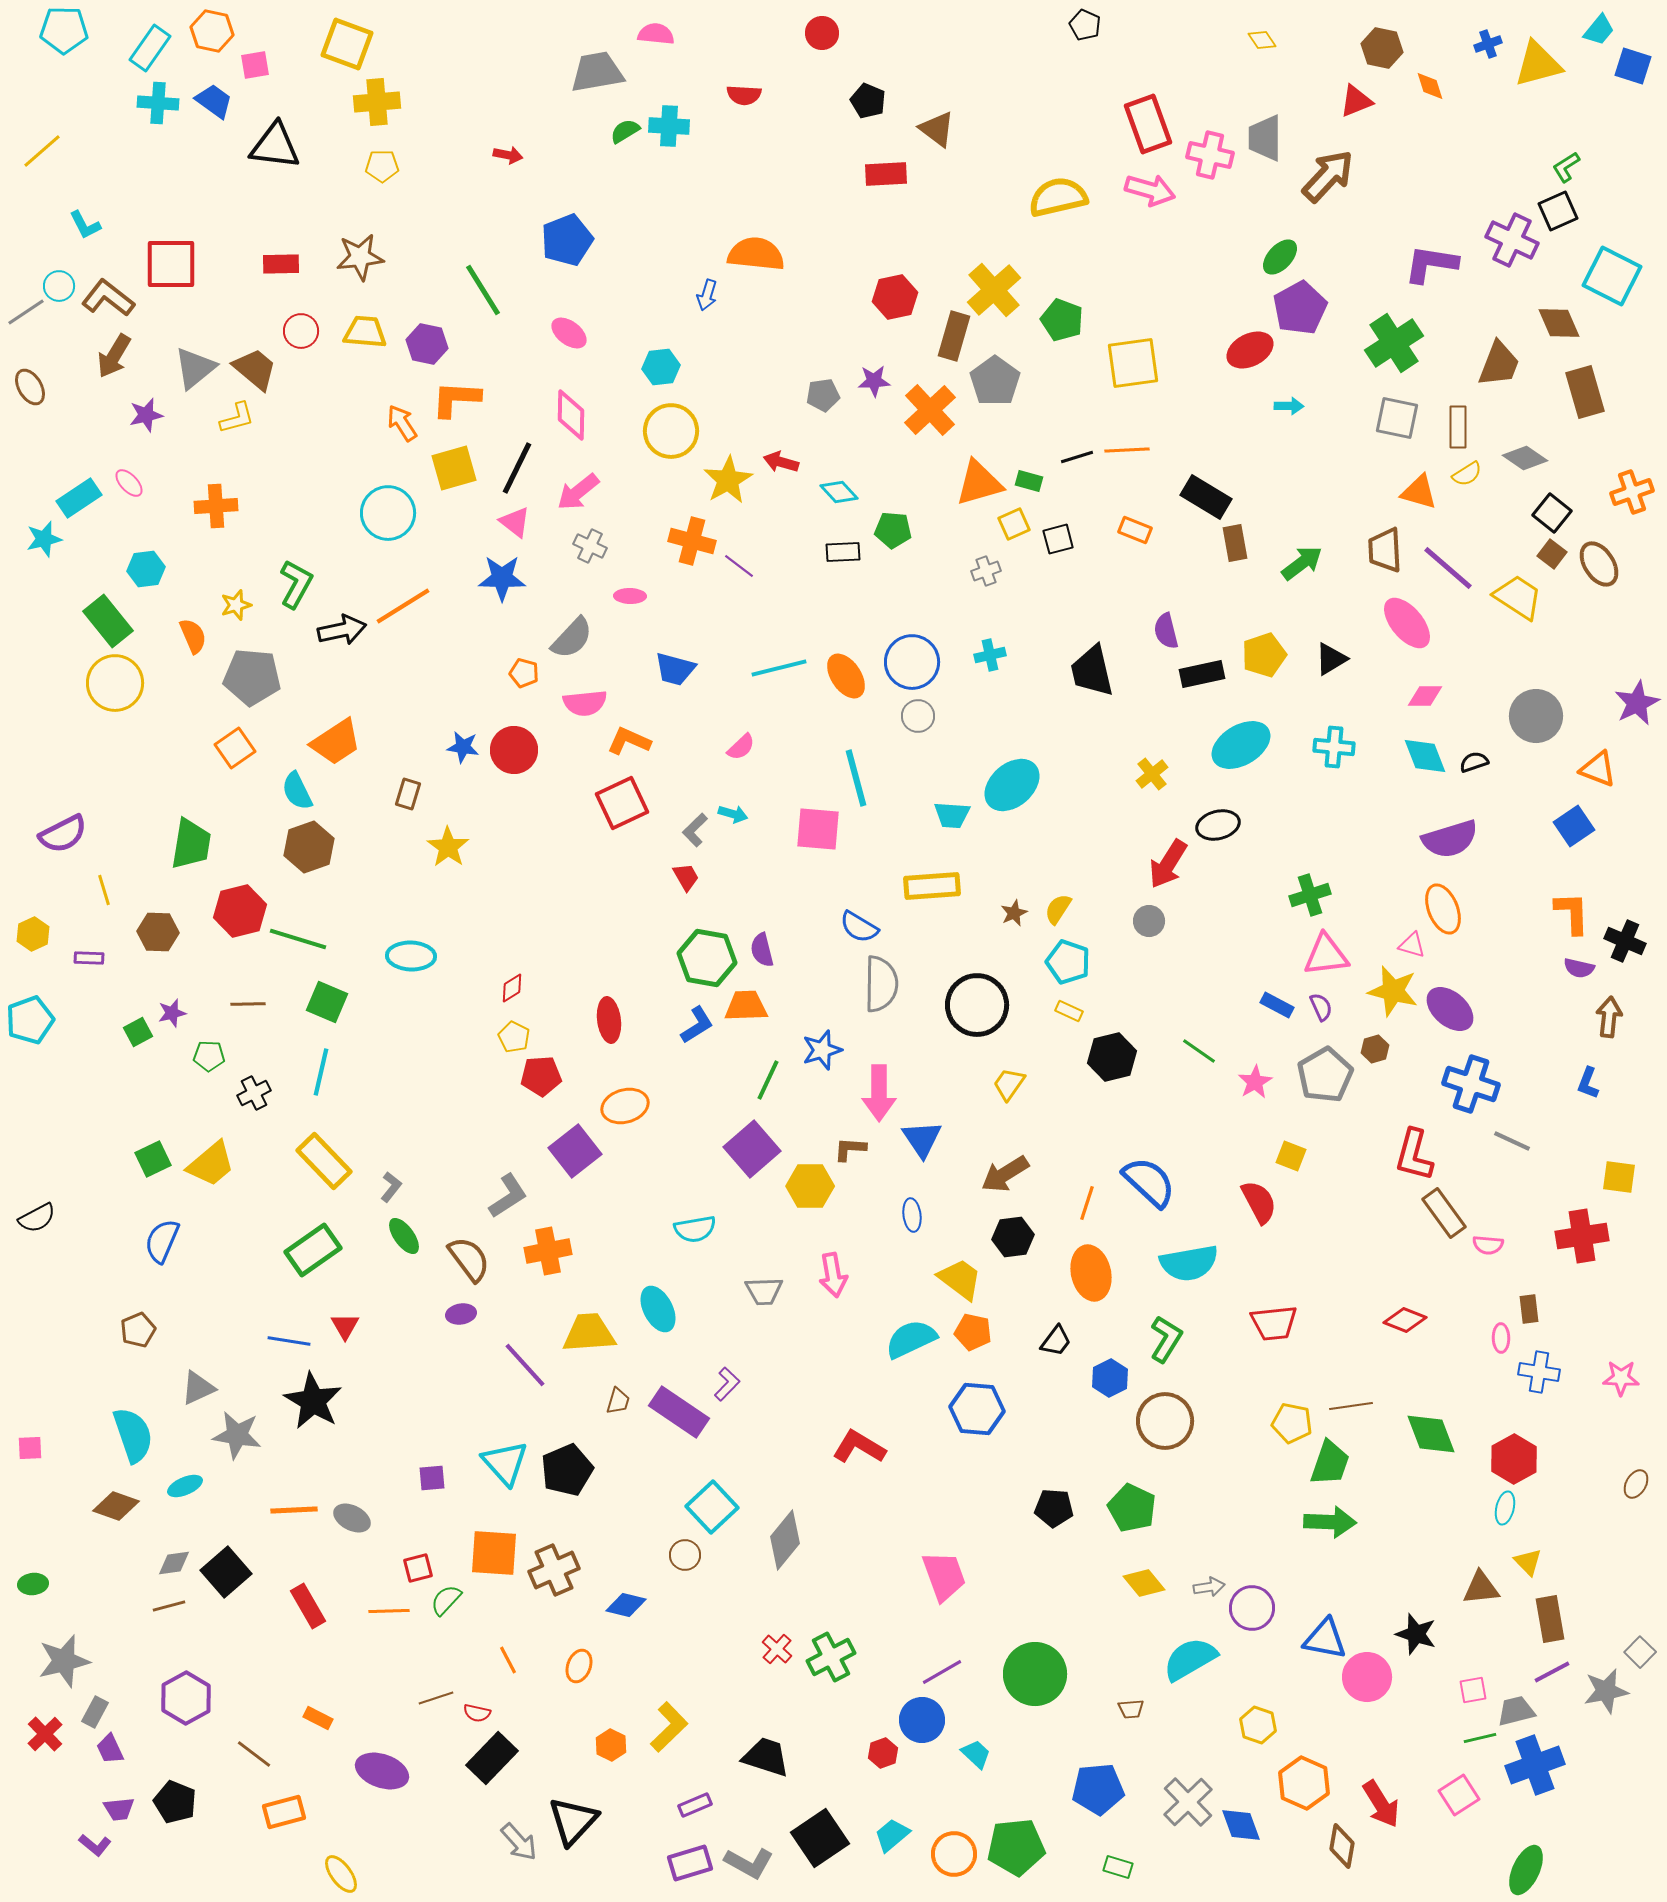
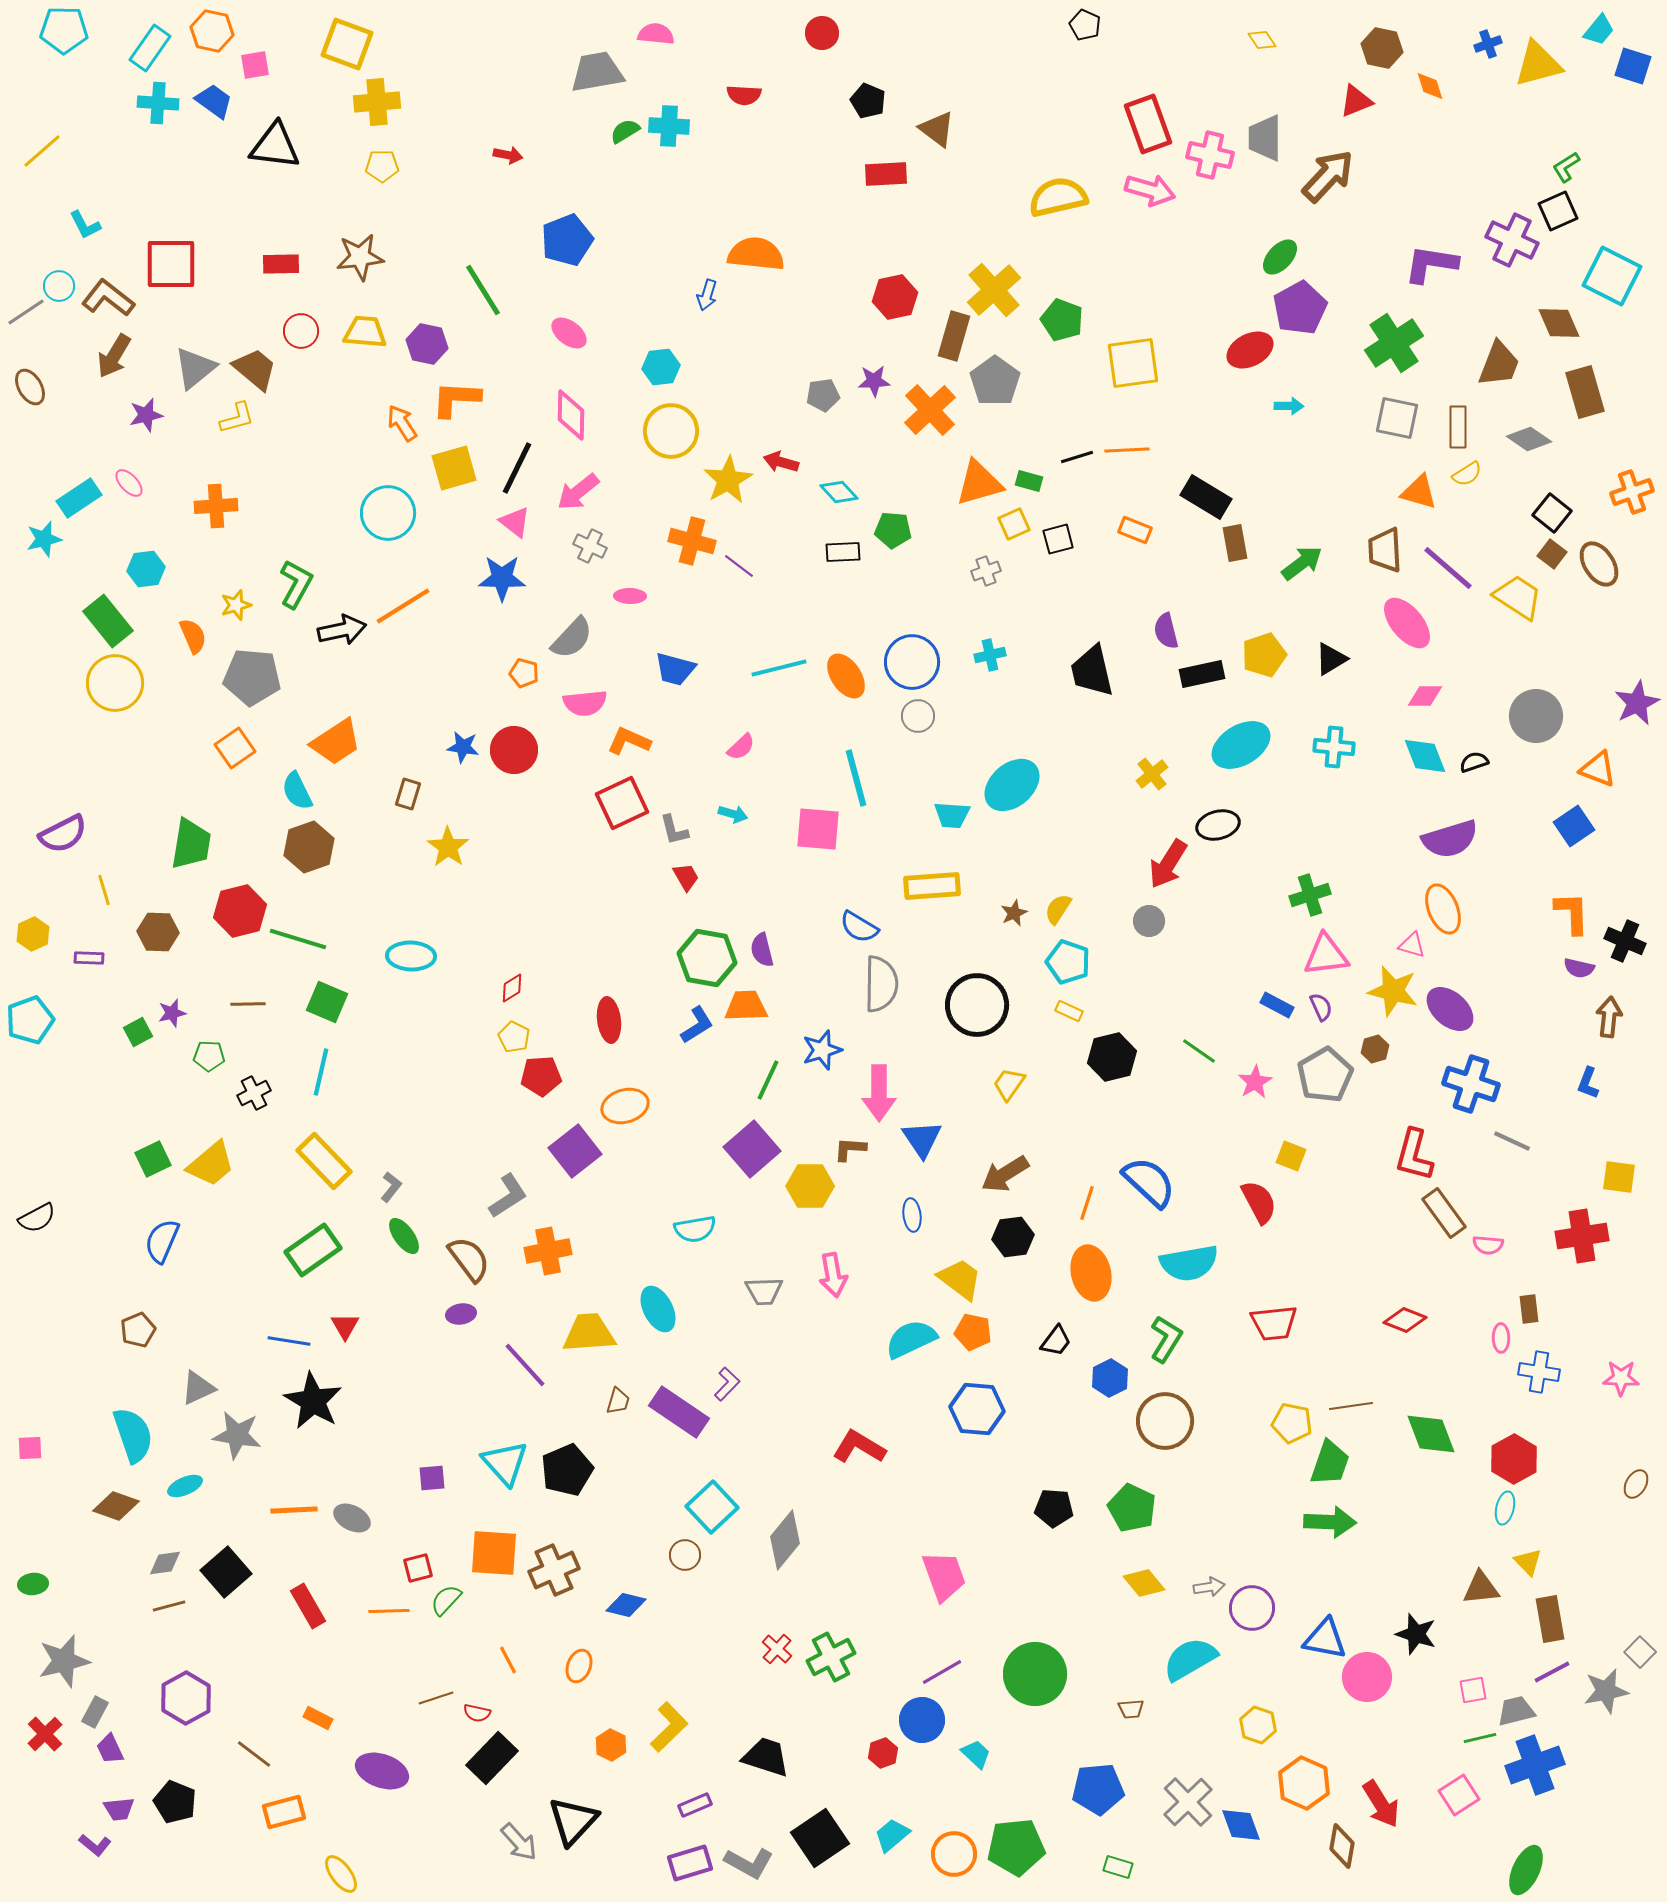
gray diamond at (1525, 458): moved 4 px right, 19 px up
gray L-shape at (695, 830): moved 21 px left; rotated 60 degrees counterclockwise
gray diamond at (174, 1563): moved 9 px left
